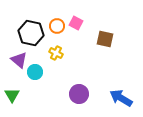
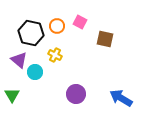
pink square: moved 4 px right, 1 px up
yellow cross: moved 1 px left, 2 px down
purple circle: moved 3 px left
